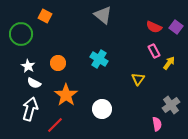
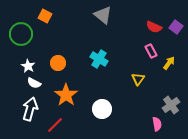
pink rectangle: moved 3 px left
